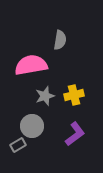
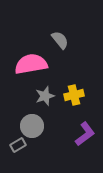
gray semicircle: rotated 48 degrees counterclockwise
pink semicircle: moved 1 px up
purple L-shape: moved 10 px right
